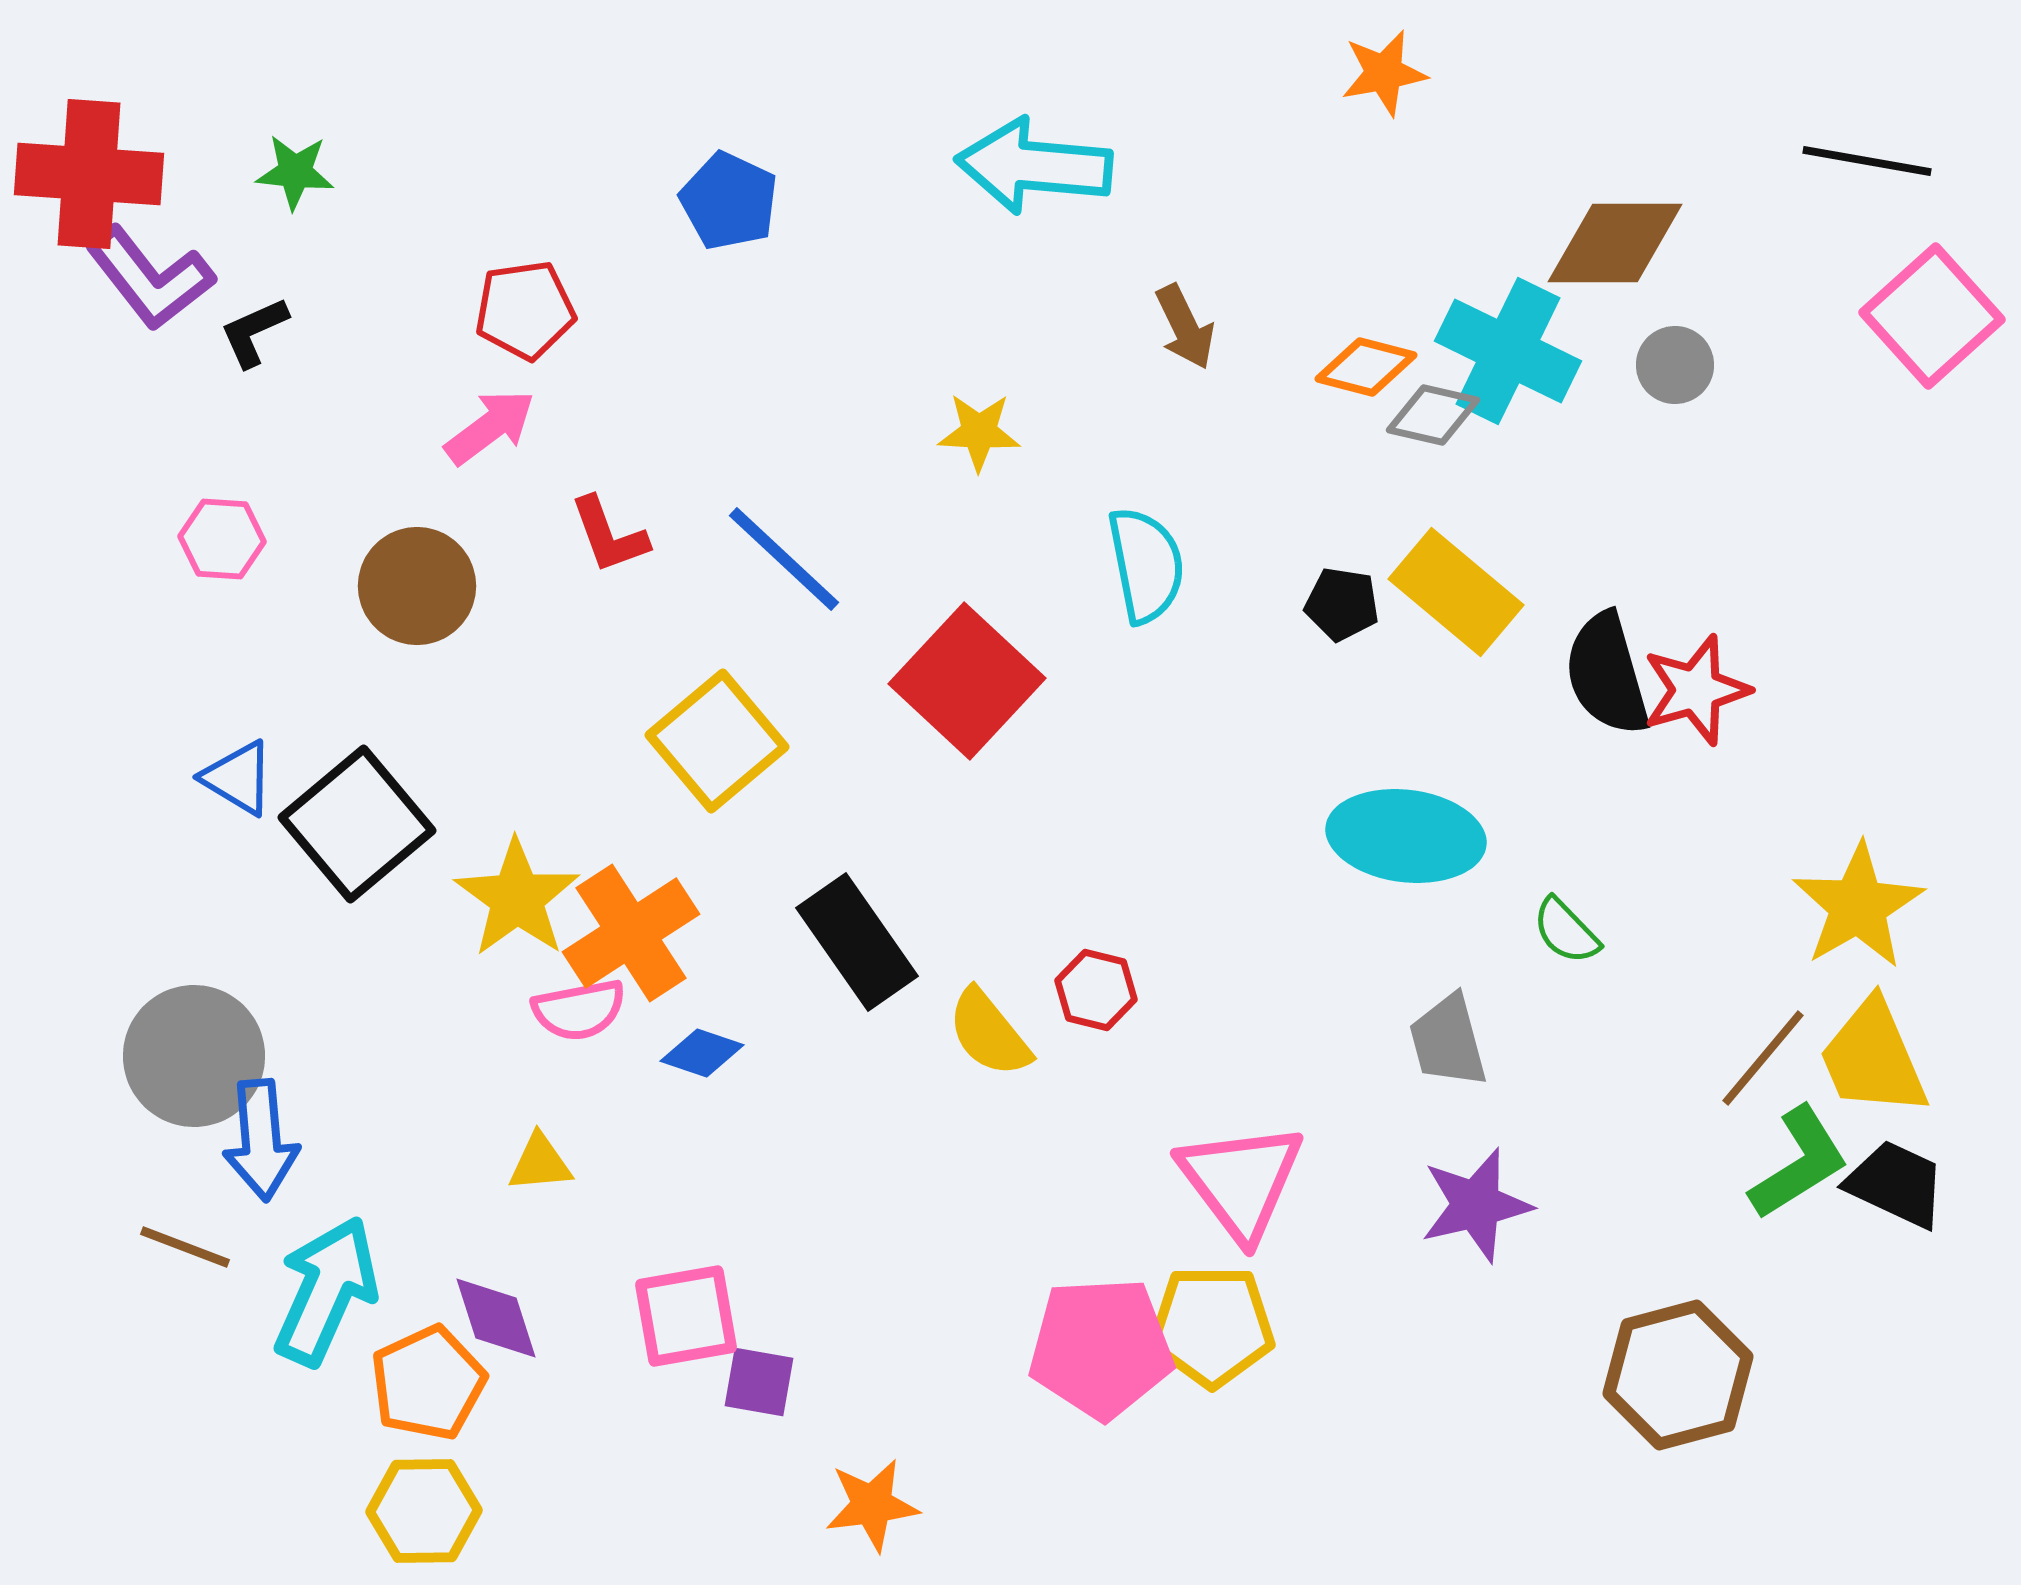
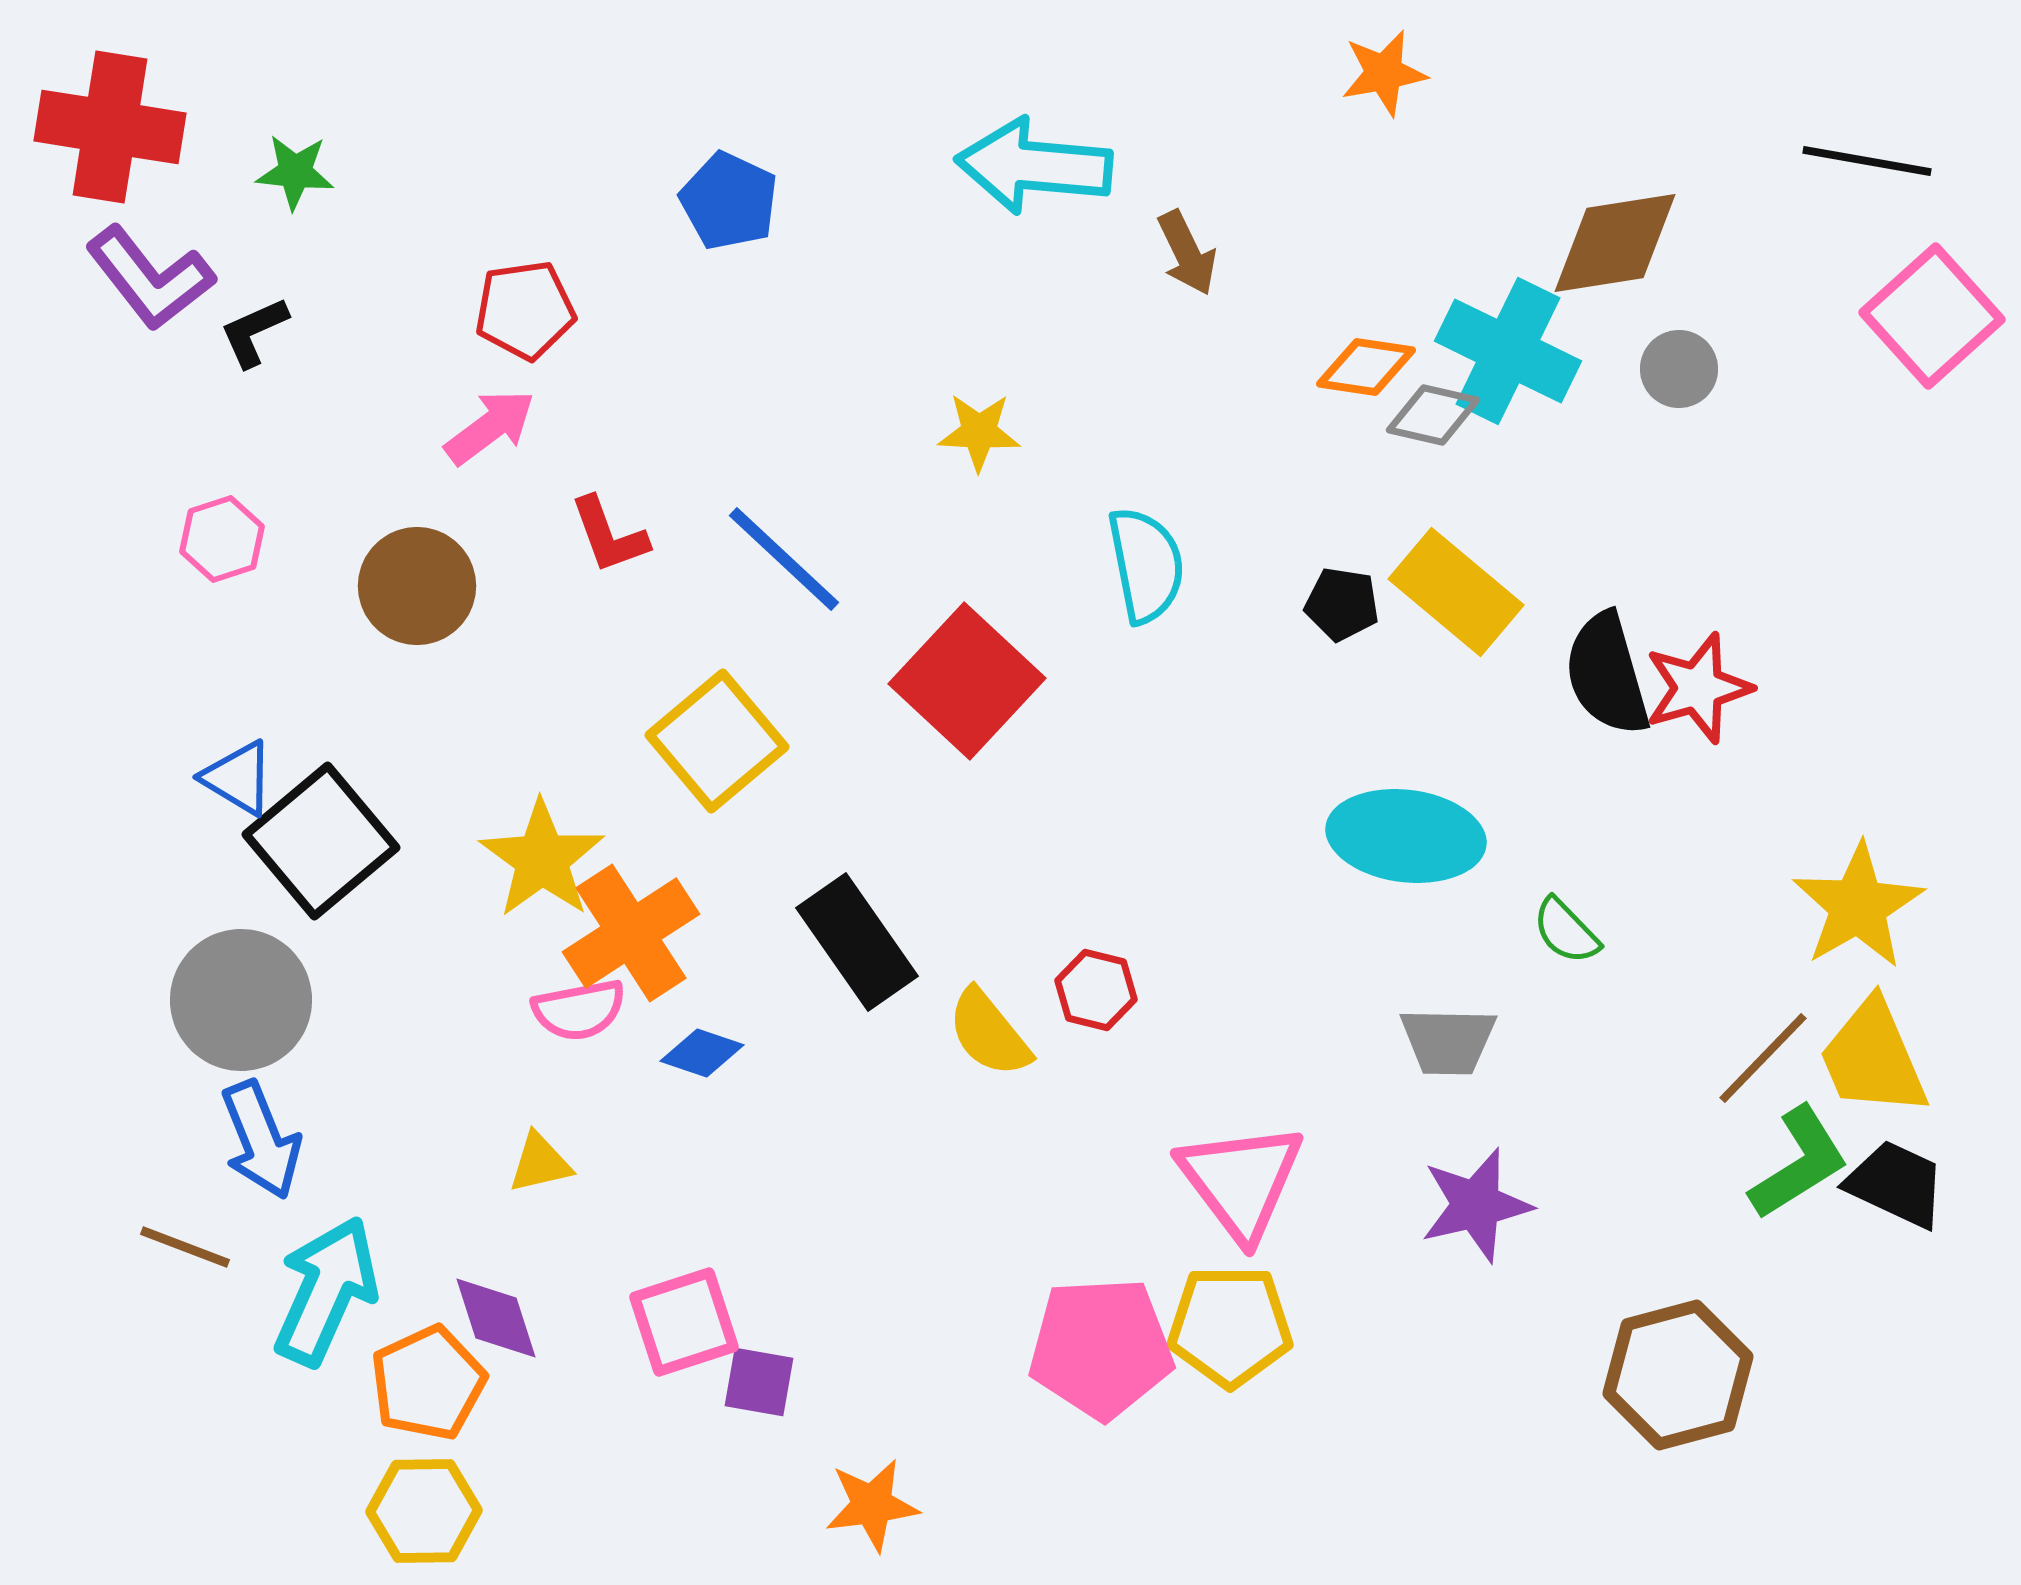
red cross at (89, 174): moved 21 px right, 47 px up; rotated 5 degrees clockwise
brown diamond at (1615, 243): rotated 9 degrees counterclockwise
brown arrow at (1185, 327): moved 2 px right, 74 px up
gray circle at (1675, 365): moved 4 px right, 4 px down
orange diamond at (1366, 367): rotated 6 degrees counterclockwise
pink hexagon at (222, 539): rotated 22 degrees counterclockwise
red star at (1696, 690): moved 2 px right, 2 px up
black square at (357, 824): moved 36 px left, 17 px down
yellow star at (517, 898): moved 25 px right, 39 px up
gray trapezoid at (1448, 1041): rotated 74 degrees counterclockwise
gray circle at (194, 1056): moved 47 px right, 56 px up
brown line at (1763, 1058): rotated 4 degrees clockwise
blue arrow at (261, 1140): rotated 17 degrees counterclockwise
yellow triangle at (540, 1163): rotated 8 degrees counterclockwise
pink square at (686, 1316): moved 2 px left, 6 px down; rotated 8 degrees counterclockwise
yellow pentagon at (1212, 1326): moved 18 px right
